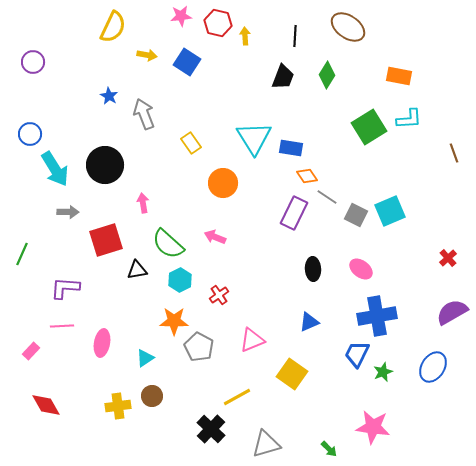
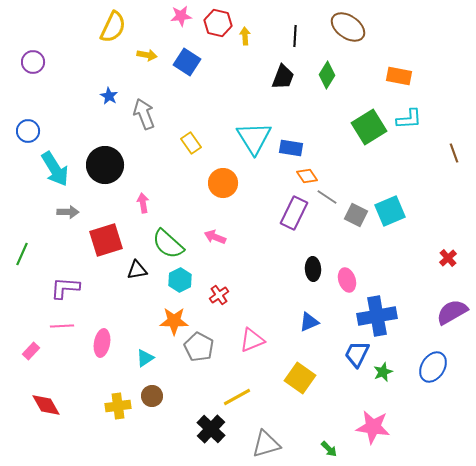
blue circle at (30, 134): moved 2 px left, 3 px up
pink ellipse at (361, 269): moved 14 px left, 11 px down; rotated 35 degrees clockwise
yellow square at (292, 374): moved 8 px right, 4 px down
